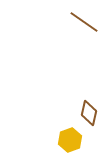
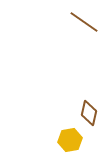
yellow hexagon: rotated 10 degrees clockwise
